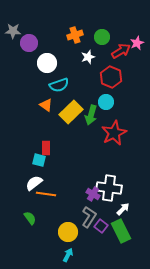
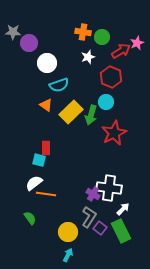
gray star: moved 1 px down
orange cross: moved 8 px right, 3 px up; rotated 28 degrees clockwise
purple square: moved 1 px left, 2 px down
